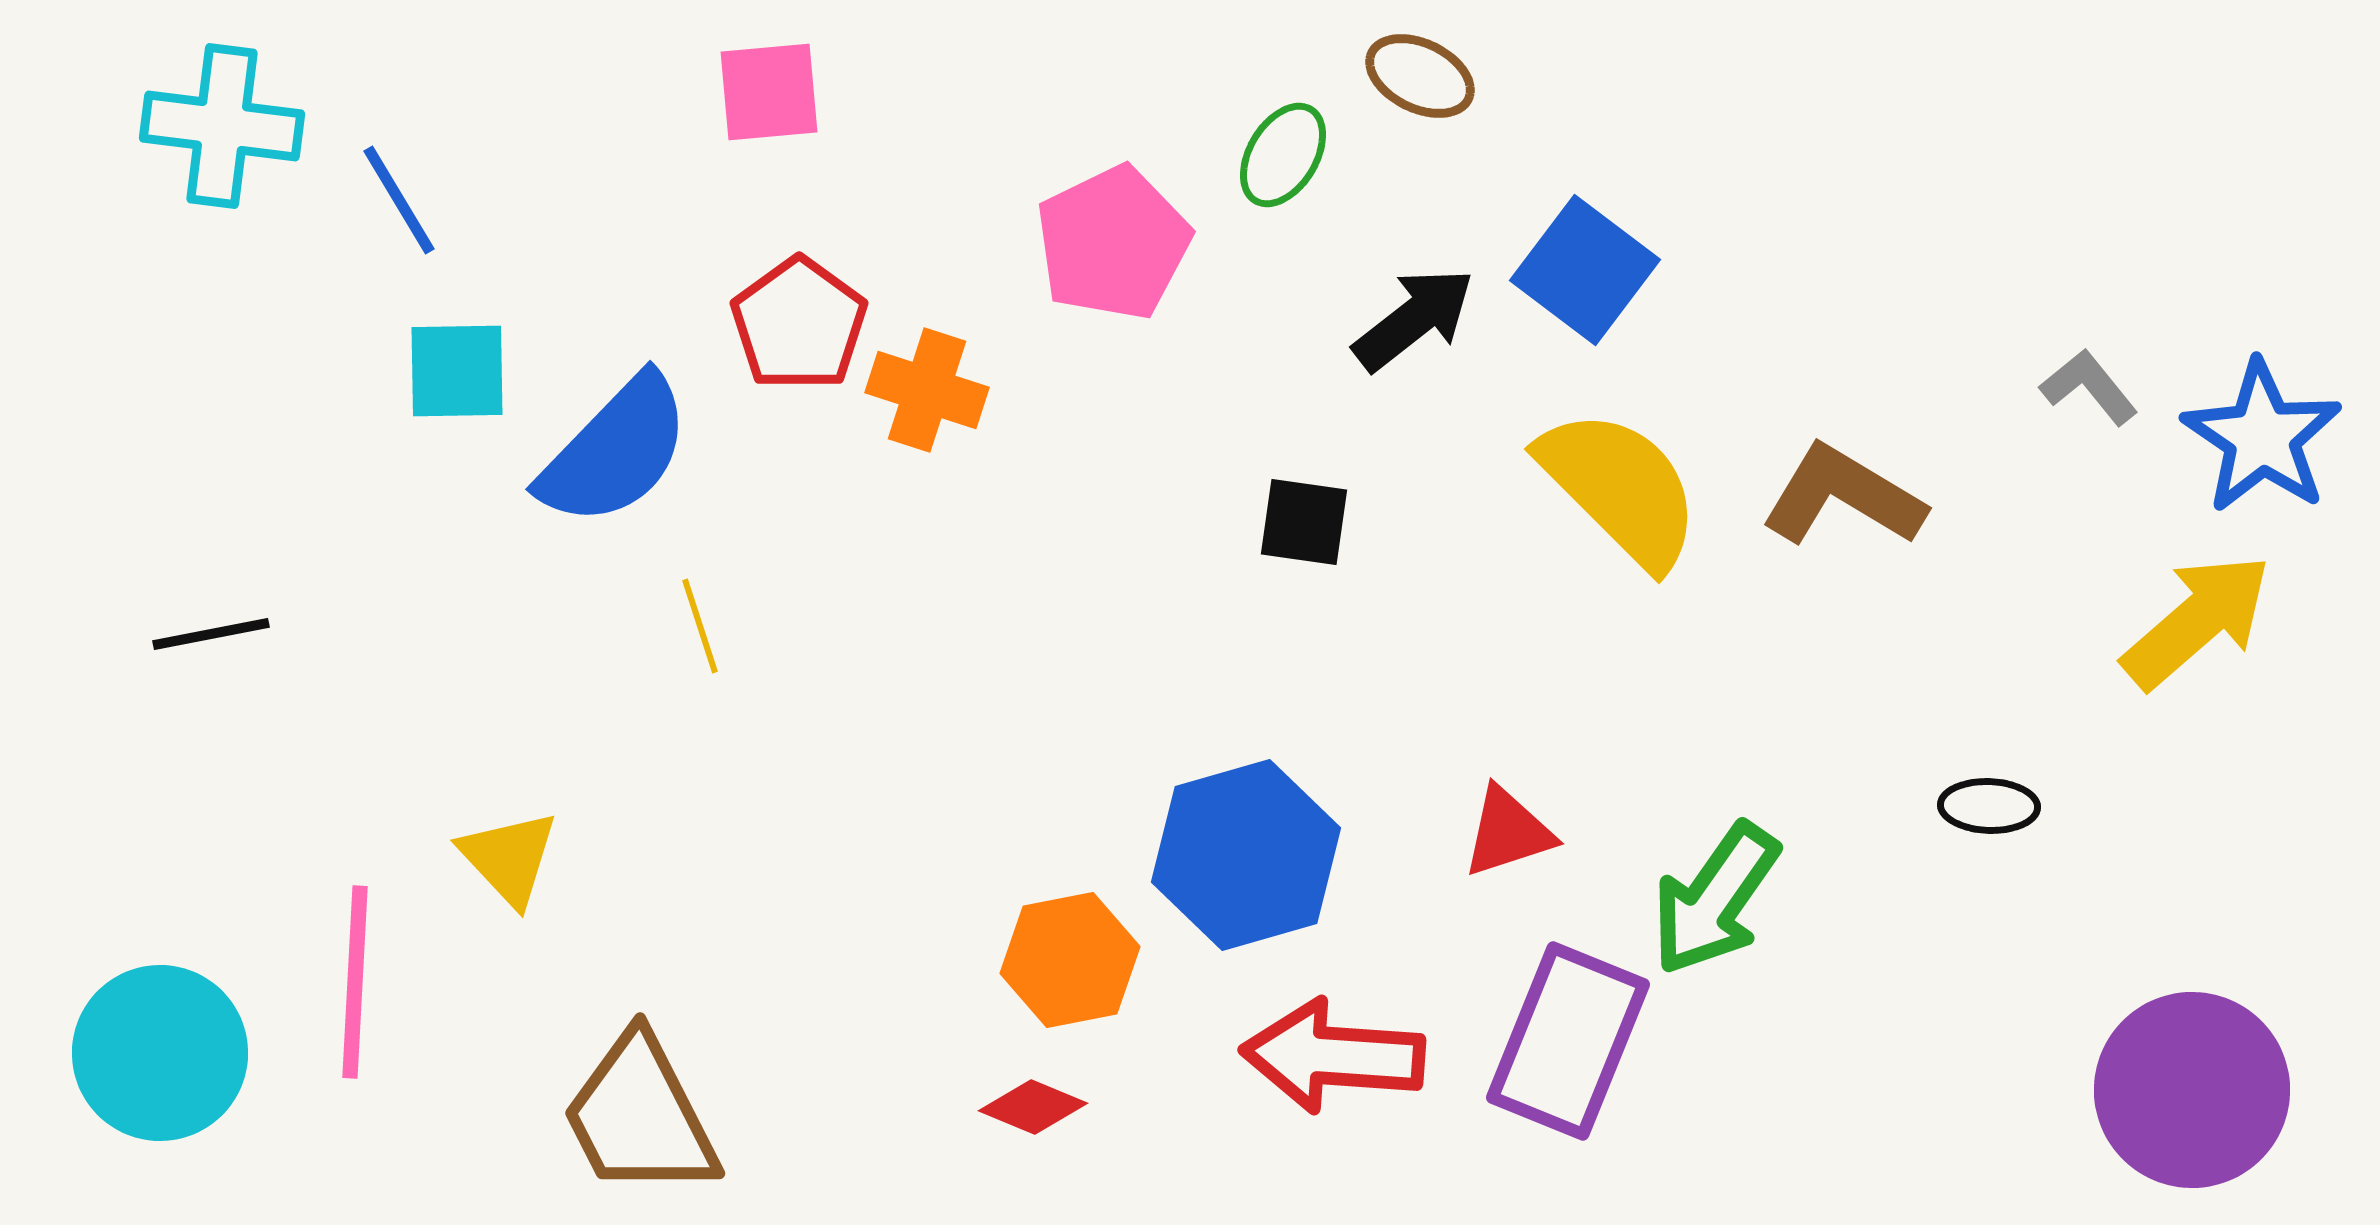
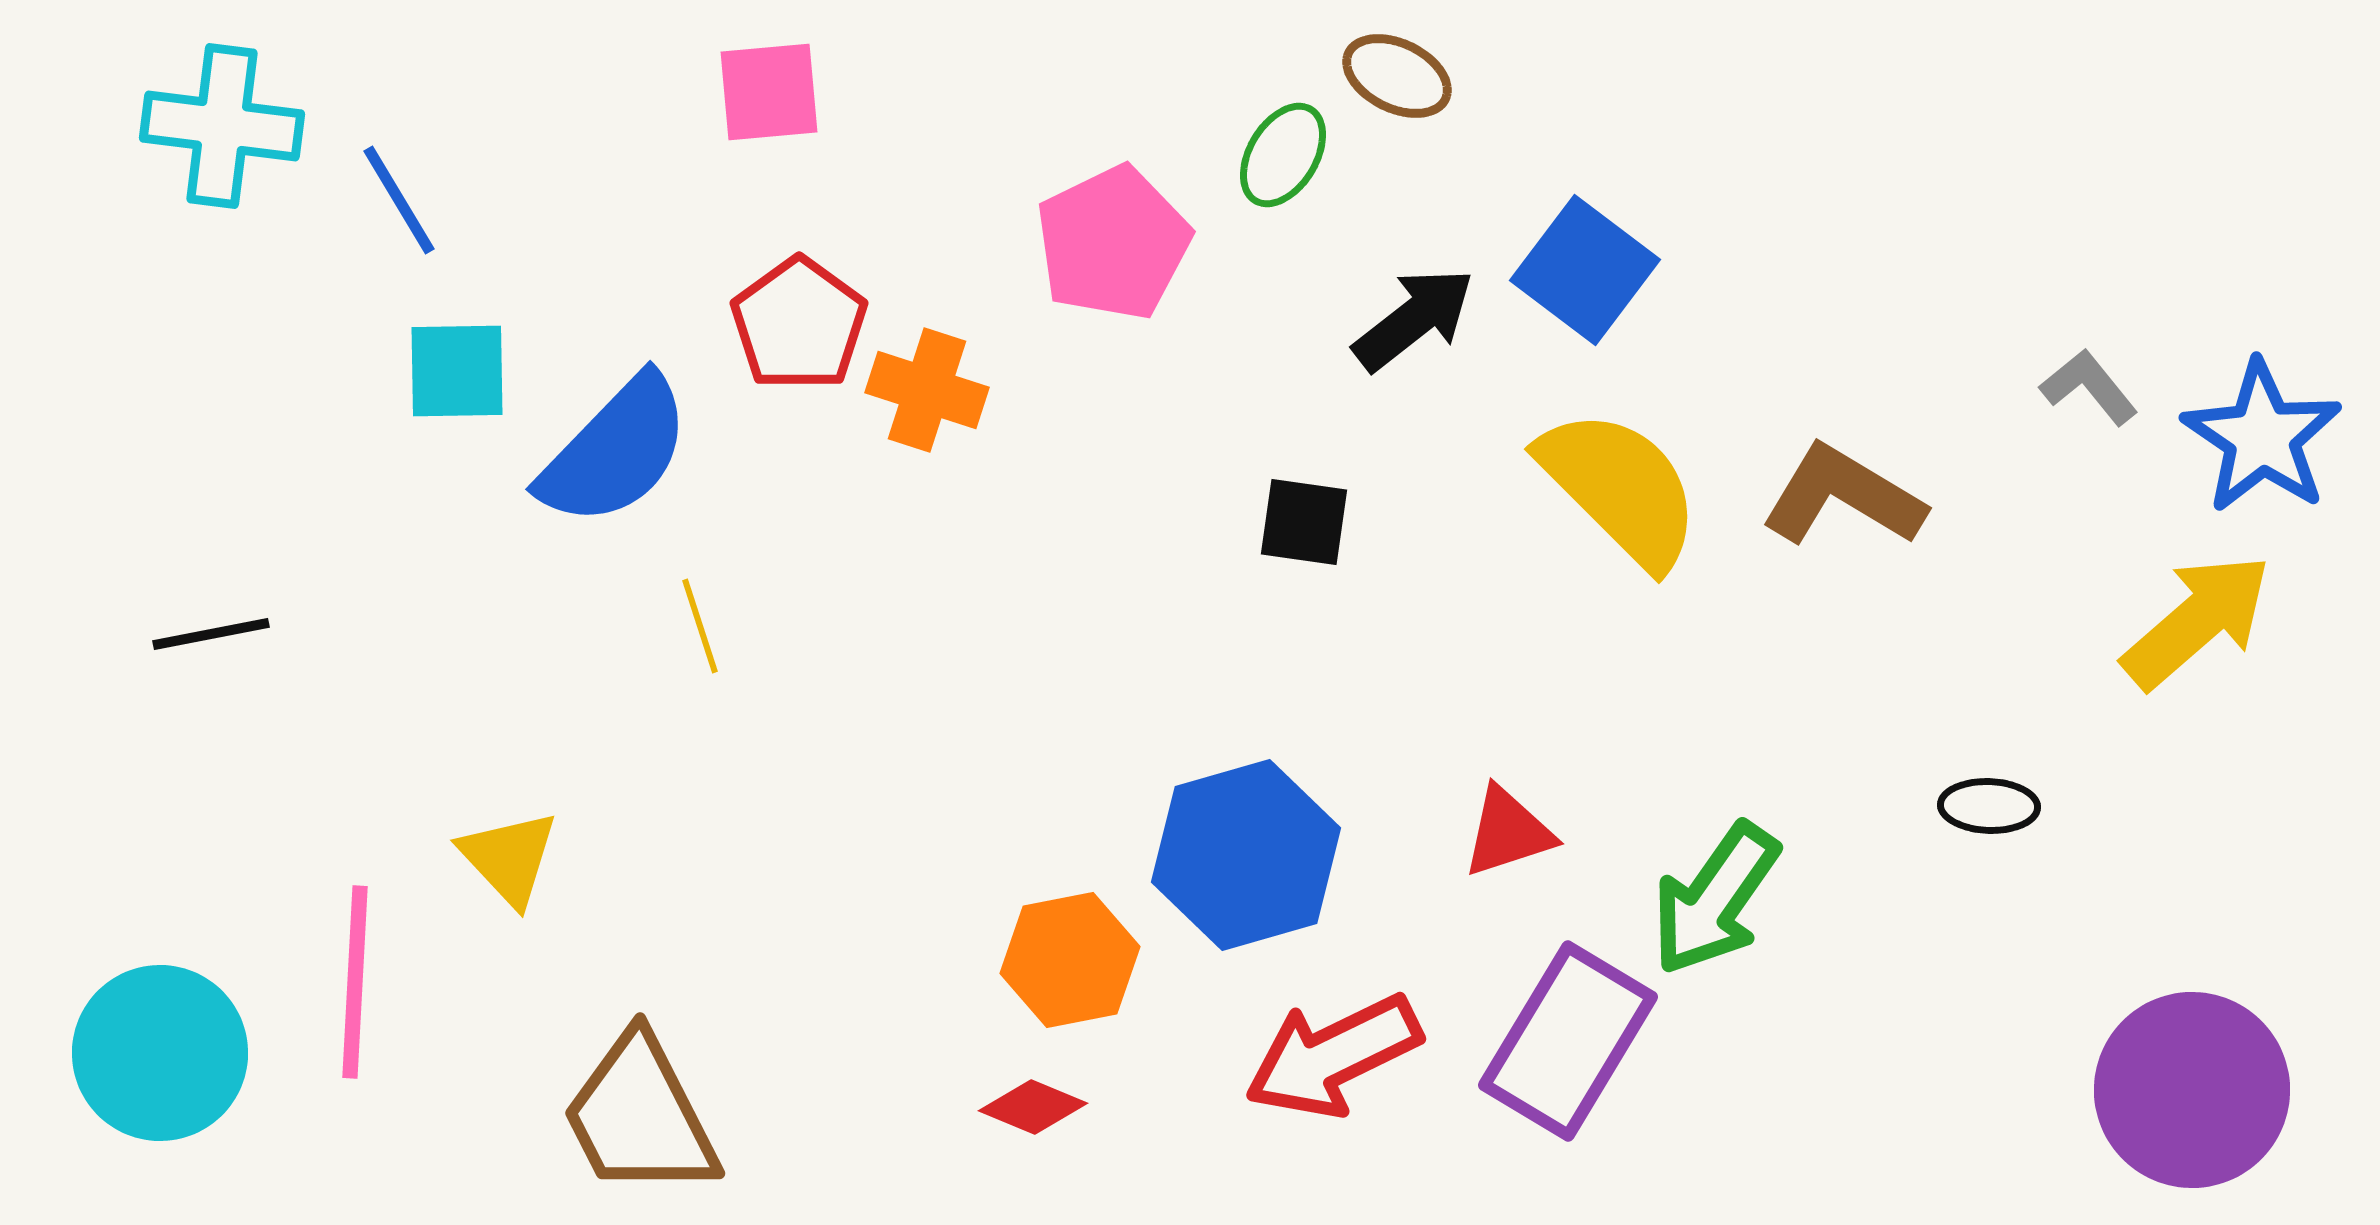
brown ellipse: moved 23 px left
purple rectangle: rotated 9 degrees clockwise
red arrow: rotated 30 degrees counterclockwise
